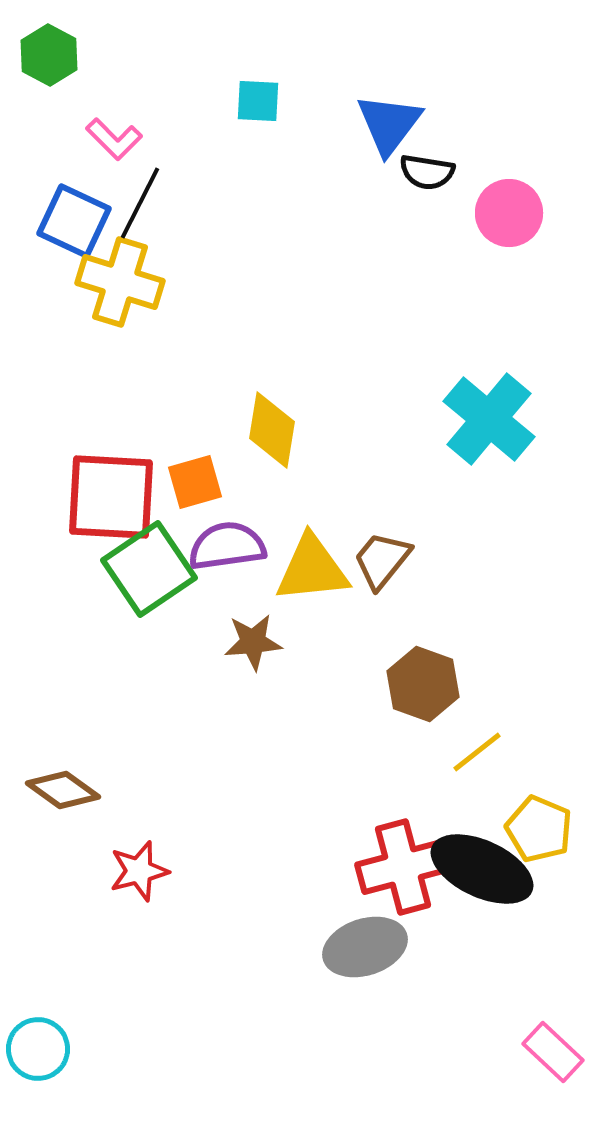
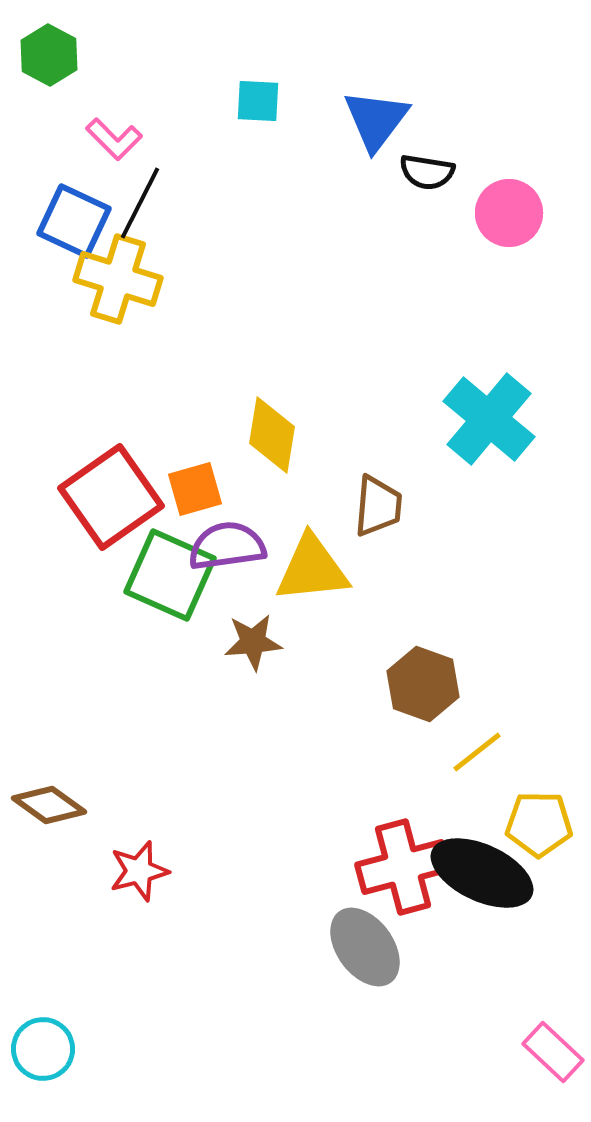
blue triangle: moved 13 px left, 4 px up
yellow cross: moved 2 px left, 3 px up
yellow diamond: moved 5 px down
orange square: moved 7 px down
red square: rotated 38 degrees counterclockwise
brown trapezoid: moved 4 px left, 54 px up; rotated 146 degrees clockwise
green square: moved 21 px right, 6 px down; rotated 32 degrees counterclockwise
brown diamond: moved 14 px left, 15 px down
yellow pentagon: moved 5 px up; rotated 22 degrees counterclockwise
black ellipse: moved 4 px down
gray ellipse: rotated 72 degrees clockwise
cyan circle: moved 5 px right
